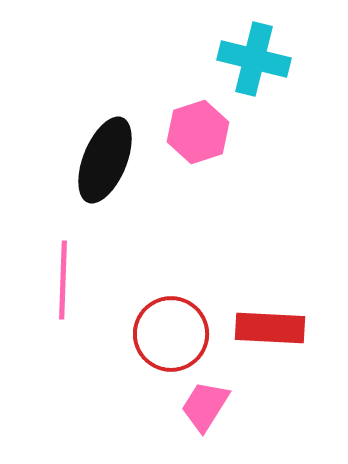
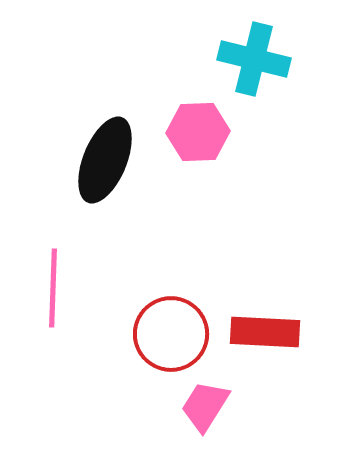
pink hexagon: rotated 16 degrees clockwise
pink line: moved 10 px left, 8 px down
red rectangle: moved 5 px left, 4 px down
